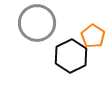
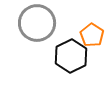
orange pentagon: moved 1 px left, 1 px up
